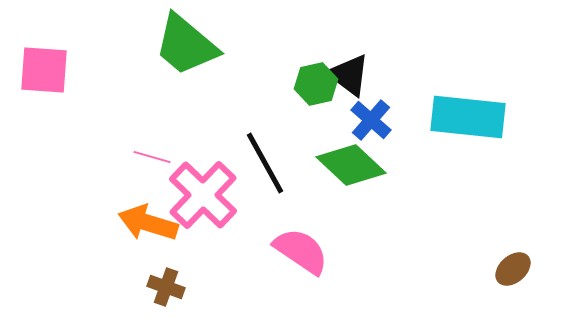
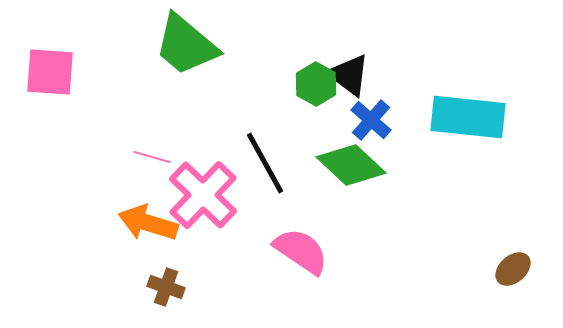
pink square: moved 6 px right, 2 px down
green hexagon: rotated 18 degrees counterclockwise
